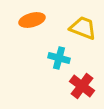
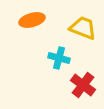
red cross: moved 1 px right, 1 px up
